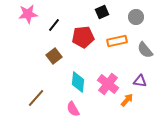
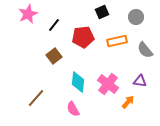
pink star: rotated 18 degrees counterclockwise
orange arrow: moved 1 px right, 2 px down
